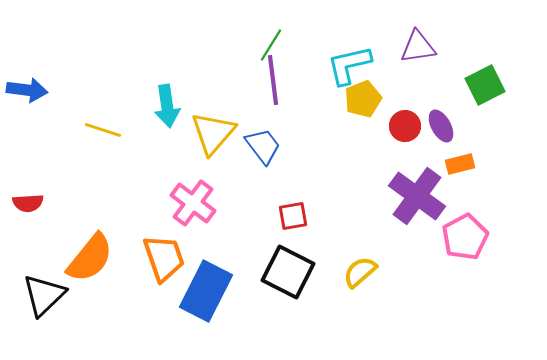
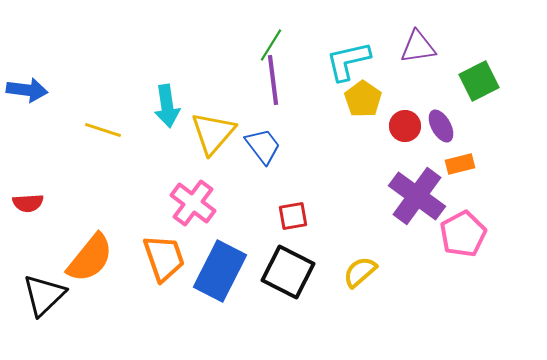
cyan L-shape: moved 1 px left, 4 px up
green square: moved 6 px left, 4 px up
yellow pentagon: rotated 15 degrees counterclockwise
pink pentagon: moved 2 px left, 3 px up
blue rectangle: moved 14 px right, 20 px up
